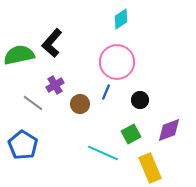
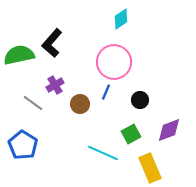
pink circle: moved 3 px left
